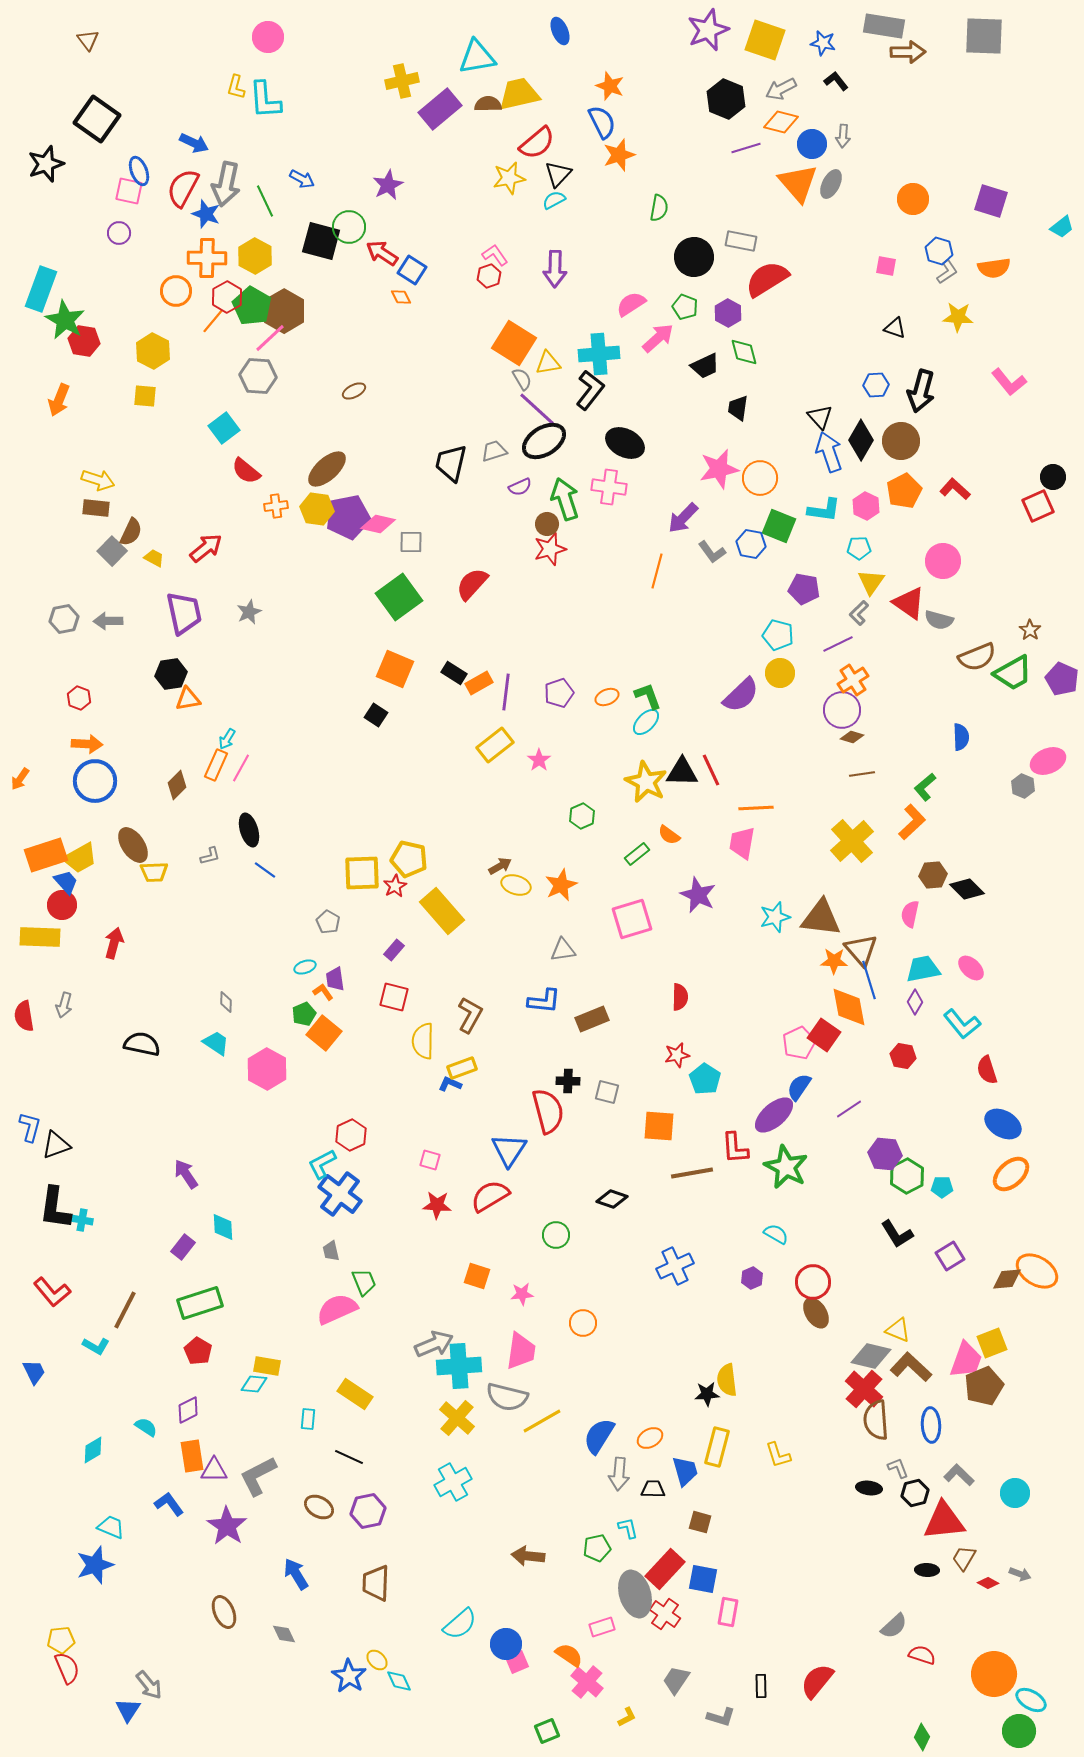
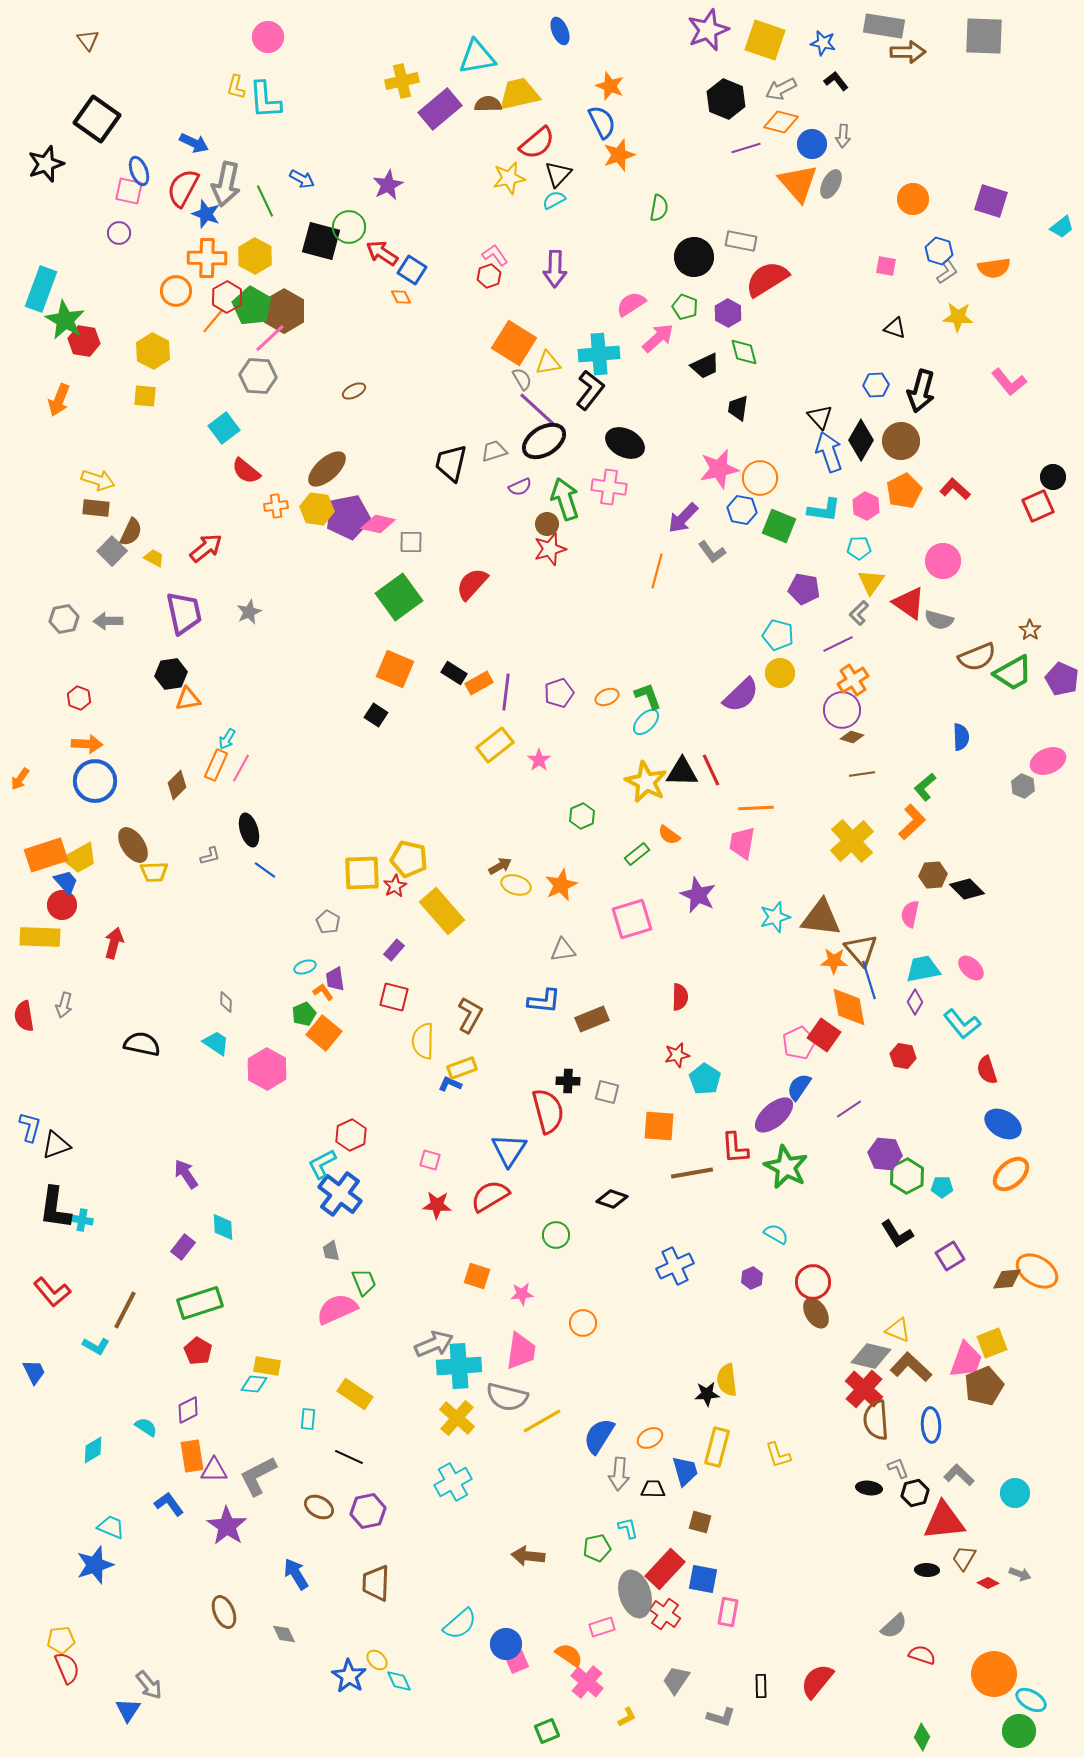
blue hexagon at (751, 544): moved 9 px left, 34 px up
